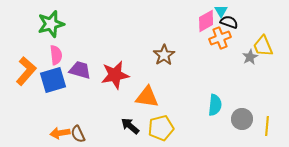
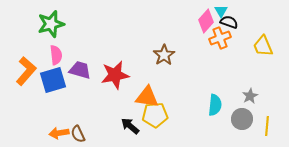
pink diamond: rotated 20 degrees counterclockwise
gray star: moved 39 px down
yellow pentagon: moved 6 px left, 13 px up; rotated 10 degrees clockwise
orange arrow: moved 1 px left
